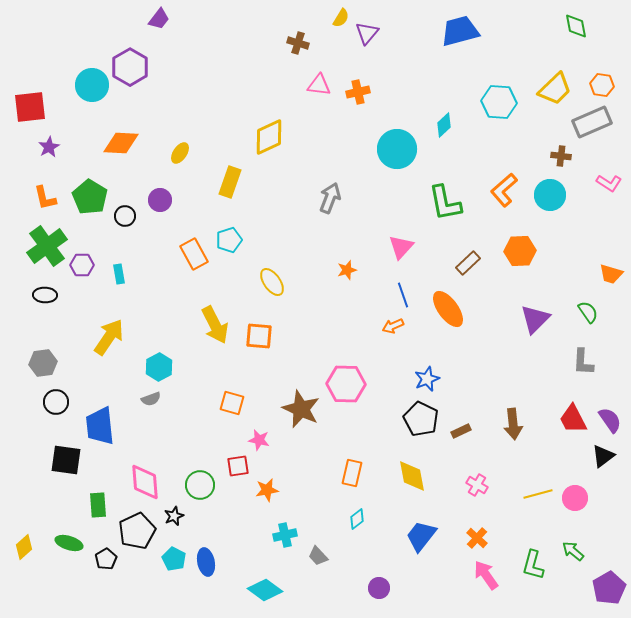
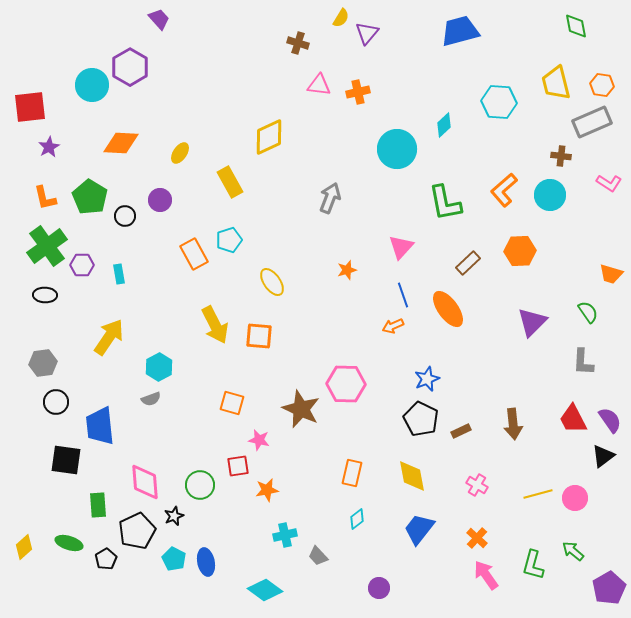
purple trapezoid at (159, 19): rotated 80 degrees counterclockwise
yellow trapezoid at (555, 89): moved 1 px right, 6 px up; rotated 120 degrees clockwise
yellow rectangle at (230, 182): rotated 48 degrees counterclockwise
purple triangle at (535, 319): moved 3 px left, 3 px down
blue trapezoid at (421, 536): moved 2 px left, 7 px up
